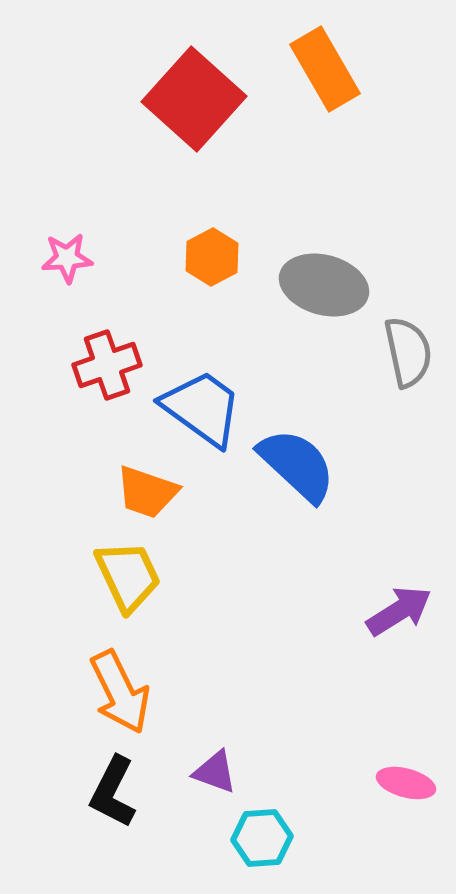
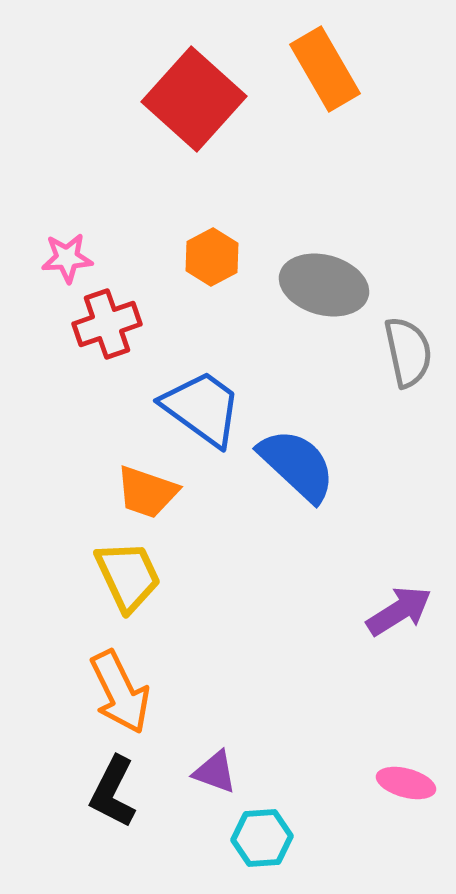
red cross: moved 41 px up
